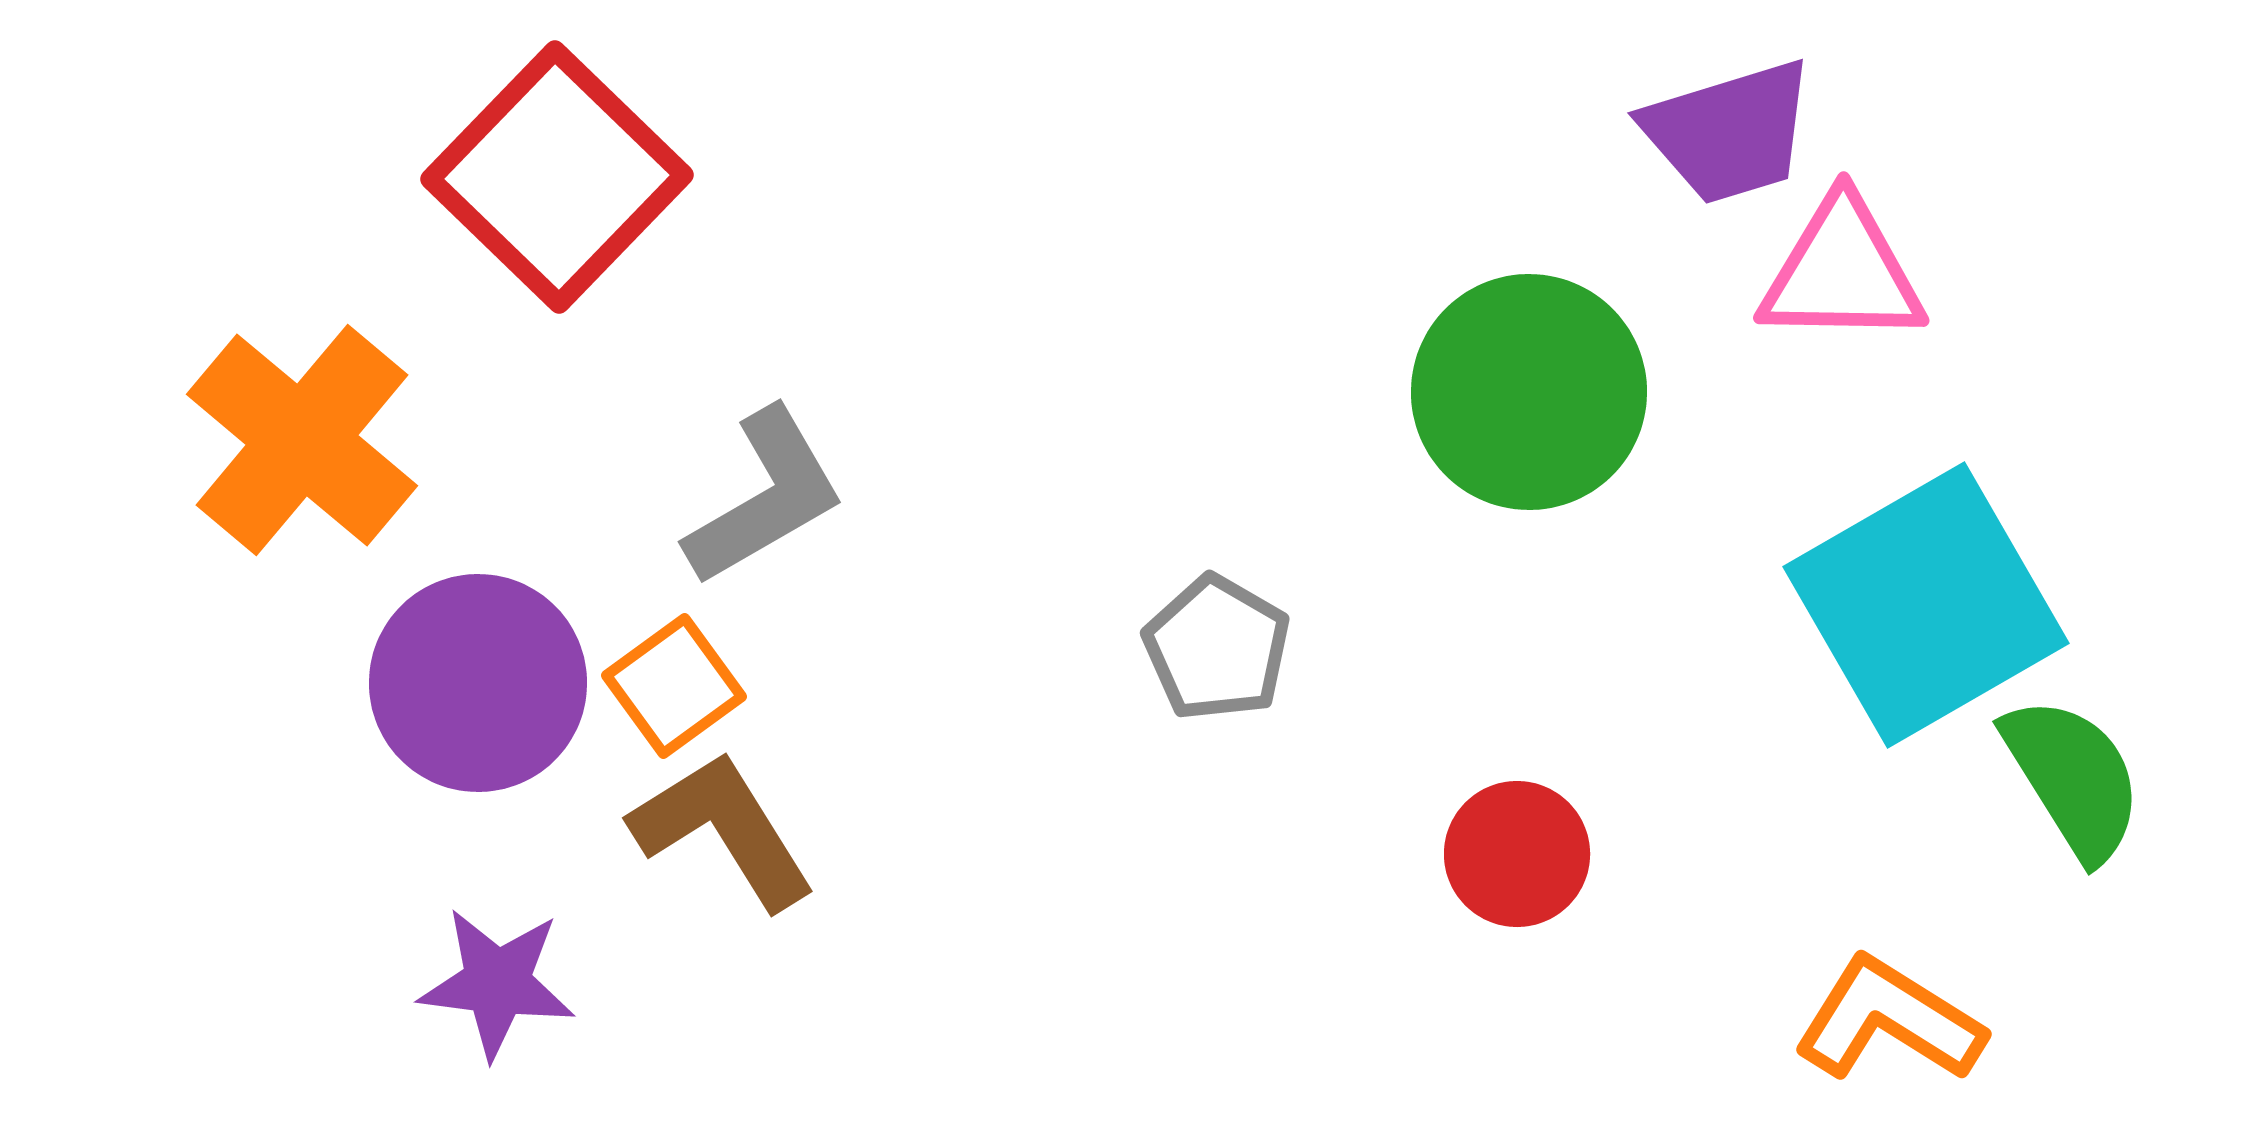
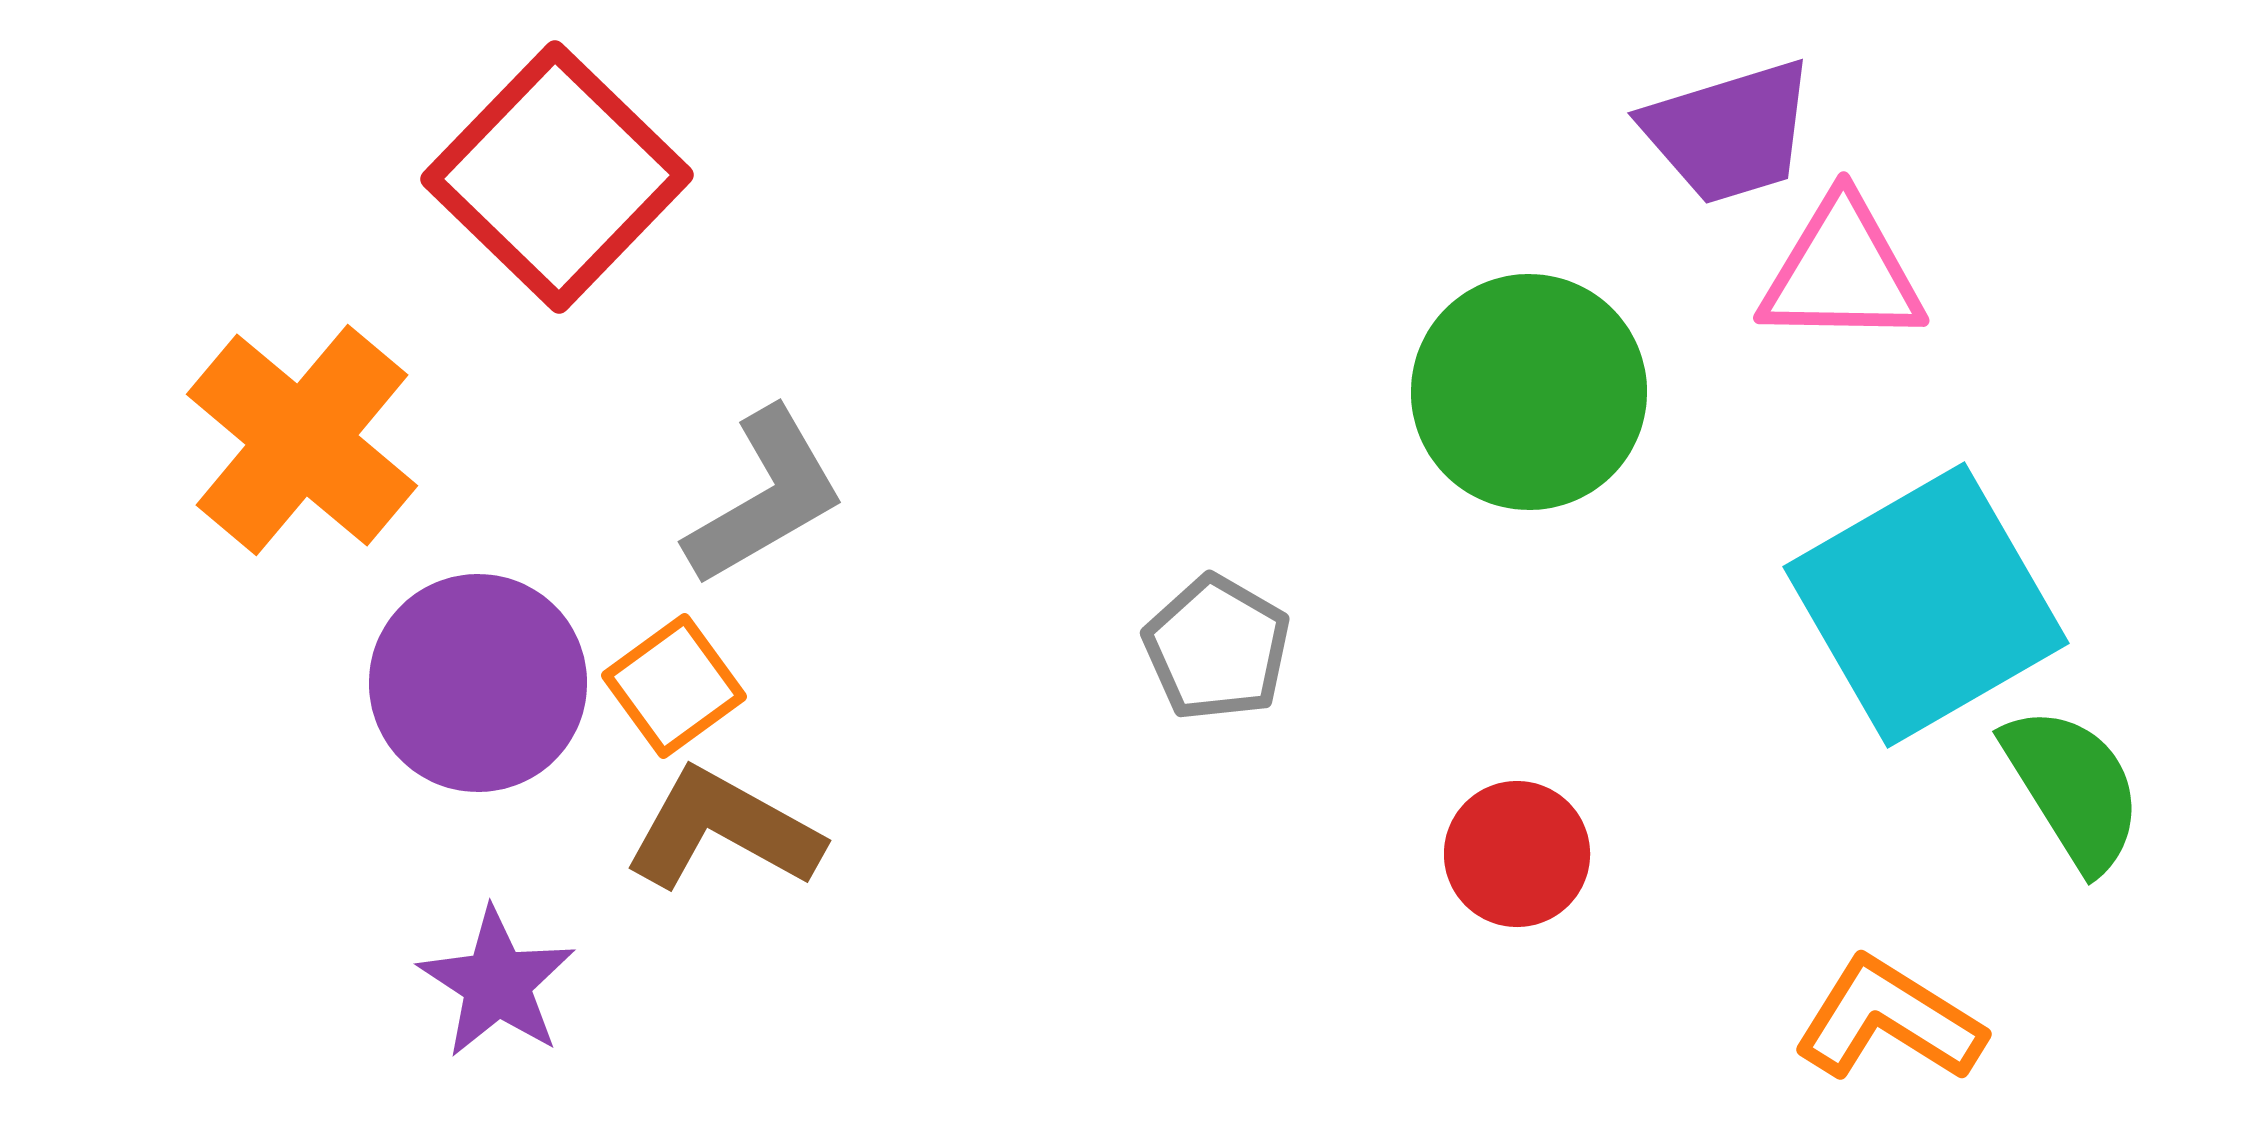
green semicircle: moved 10 px down
brown L-shape: rotated 29 degrees counterclockwise
purple star: rotated 26 degrees clockwise
